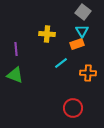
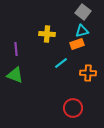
cyan triangle: rotated 48 degrees clockwise
